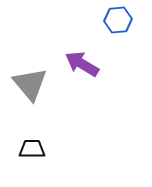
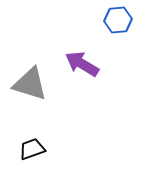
gray triangle: rotated 33 degrees counterclockwise
black trapezoid: rotated 20 degrees counterclockwise
